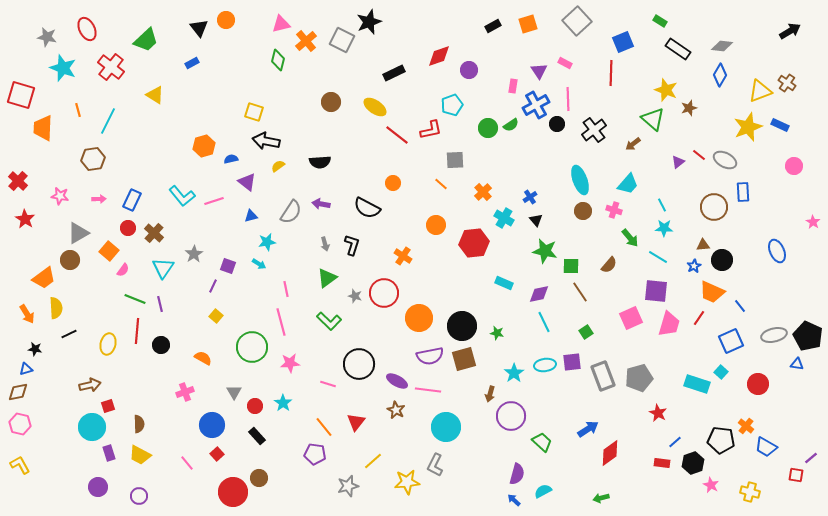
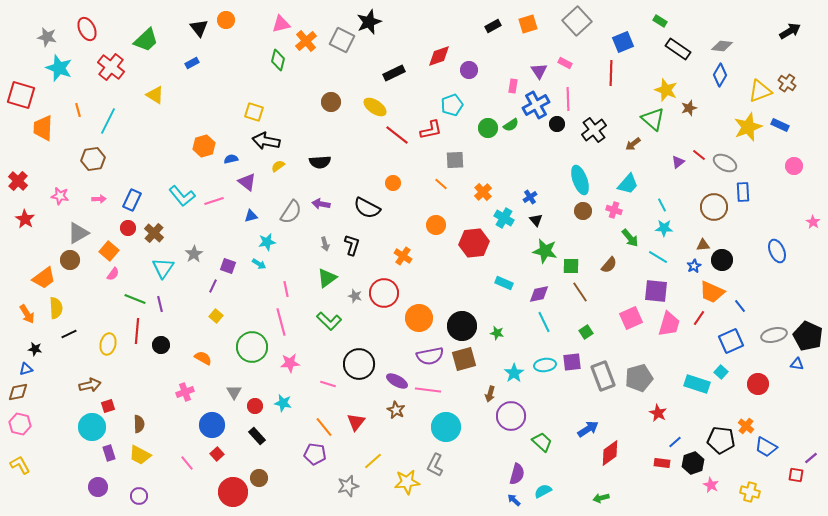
cyan star at (63, 68): moved 4 px left
gray ellipse at (725, 160): moved 3 px down
pink semicircle at (123, 270): moved 10 px left, 4 px down
cyan star at (283, 403): rotated 24 degrees counterclockwise
